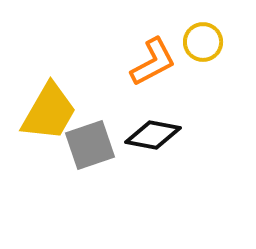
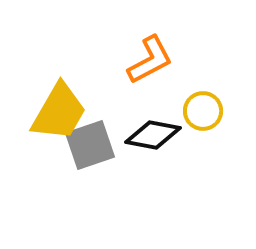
yellow circle: moved 69 px down
orange L-shape: moved 3 px left, 2 px up
yellow trapezoid: moved 10 px right
